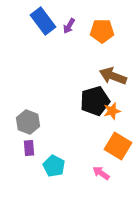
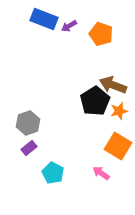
blue rectangle: moved 1 px right, 2 px up; rotated 32 degrees counterclockwise
purple arrow: rotated 28 degrees clockwise
orange pentagon: moved 1 px left, 3 px down; rotated 20 degrees clockwise
brown arrow: moved 9 px down
black pentagon: rotated 16 degrees counterclockwise
orange star: moved 7 px right
gray hexagon: moved 1 px down; rotated 20 degrees clockwise
purple rectangle: rotated 56 degrees clockwise
cyan pentagon: moved 1 px left, 7 px down
